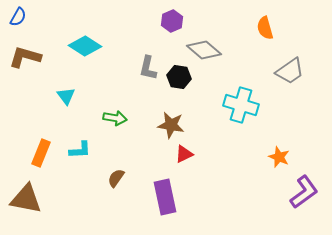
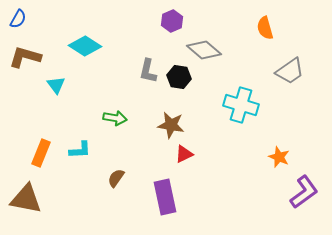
blue semicircle: moved 2 px down
gray L-shape: moved 3 px down
cyan triangle: moved 10 px left, 11 px up
